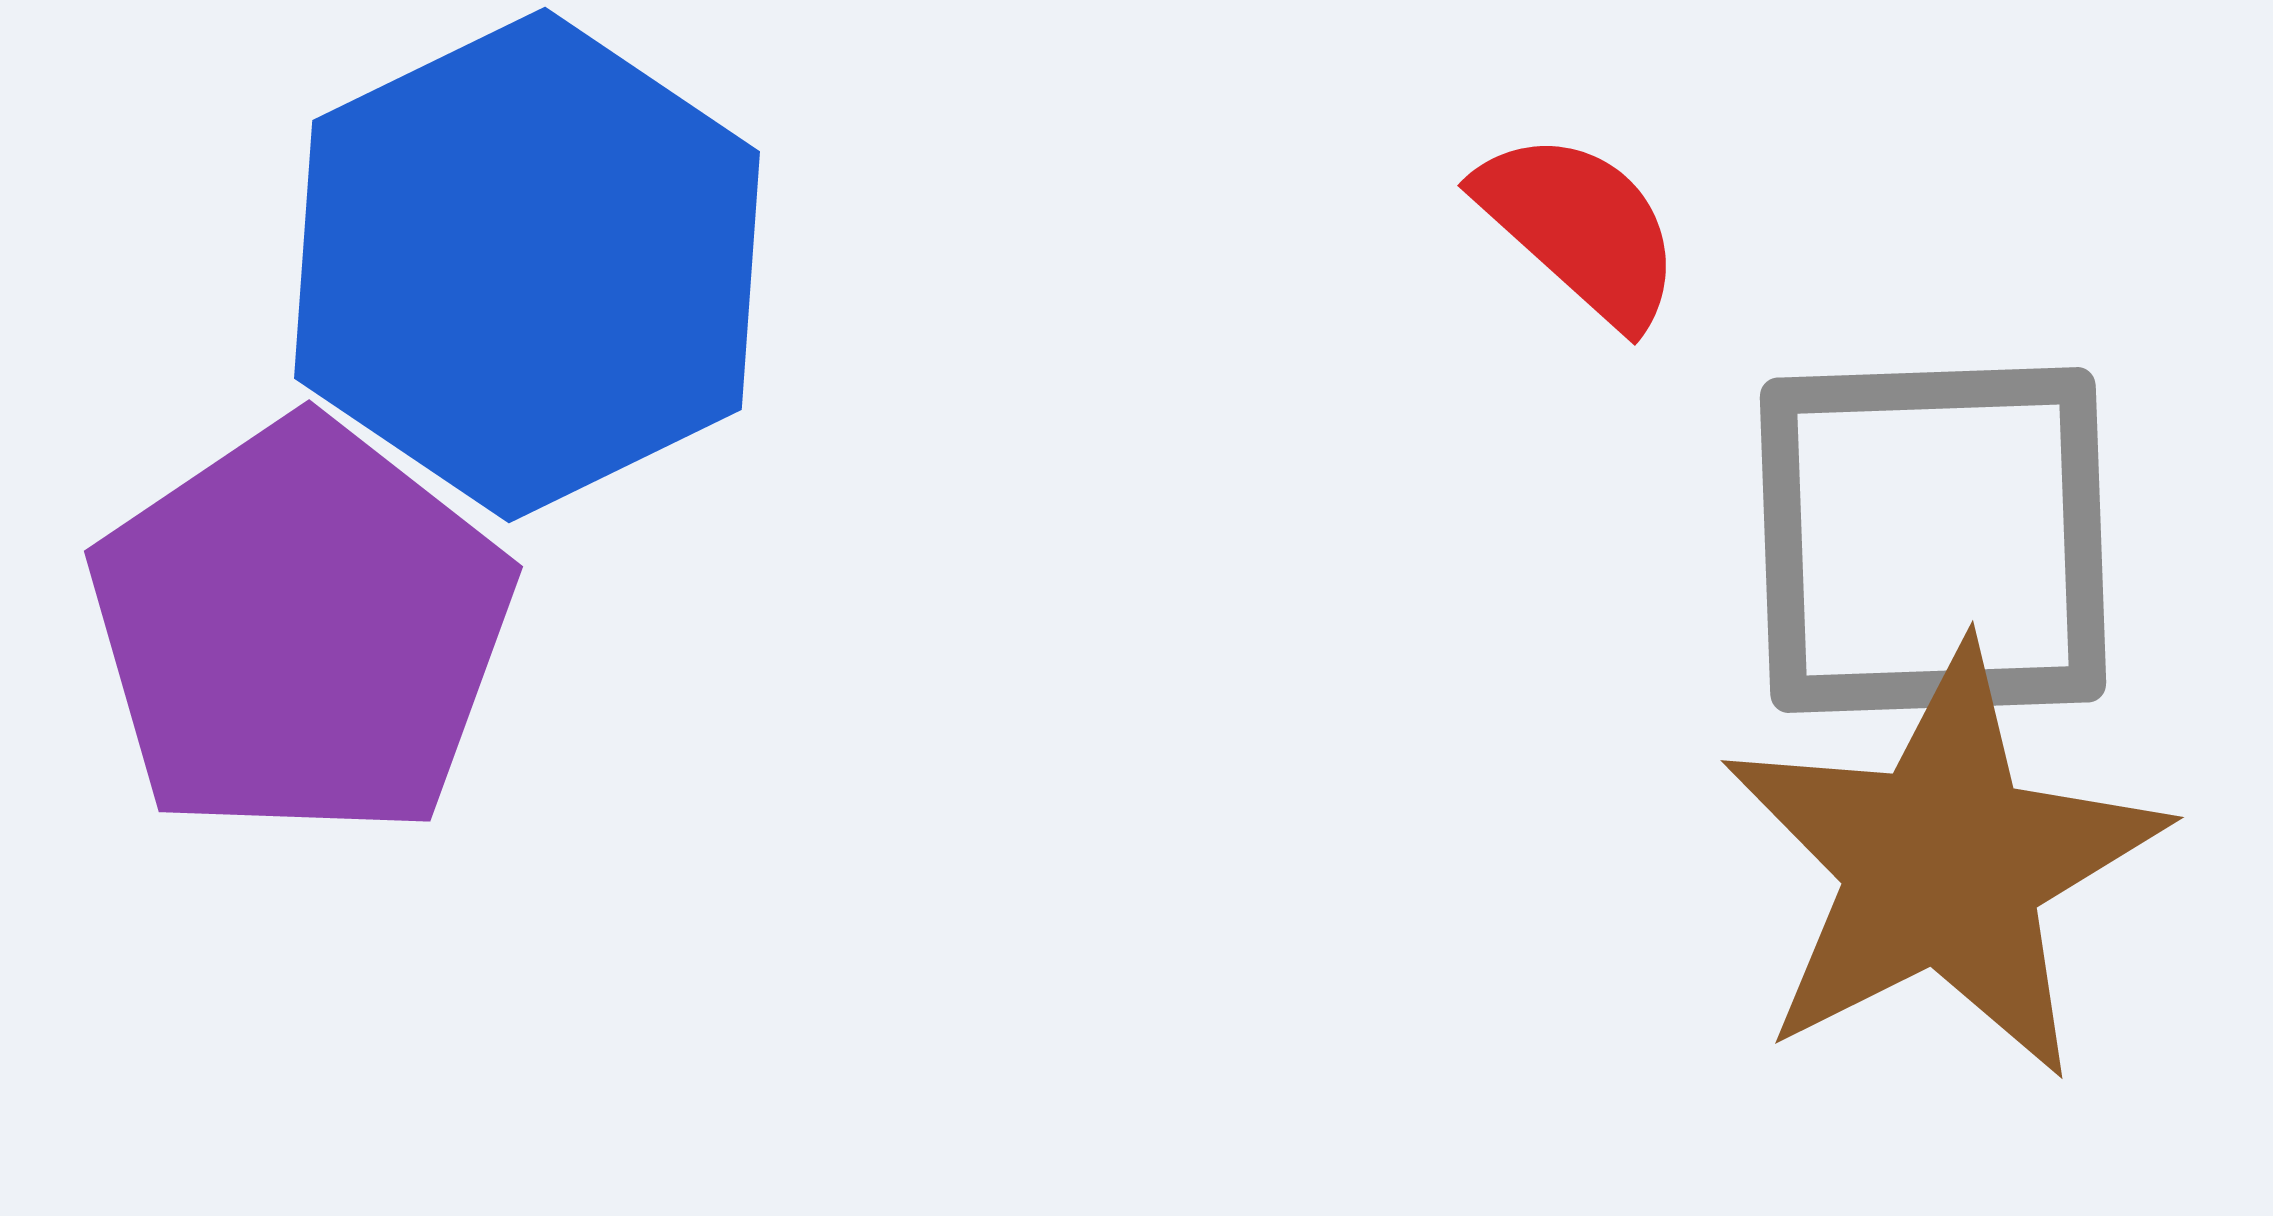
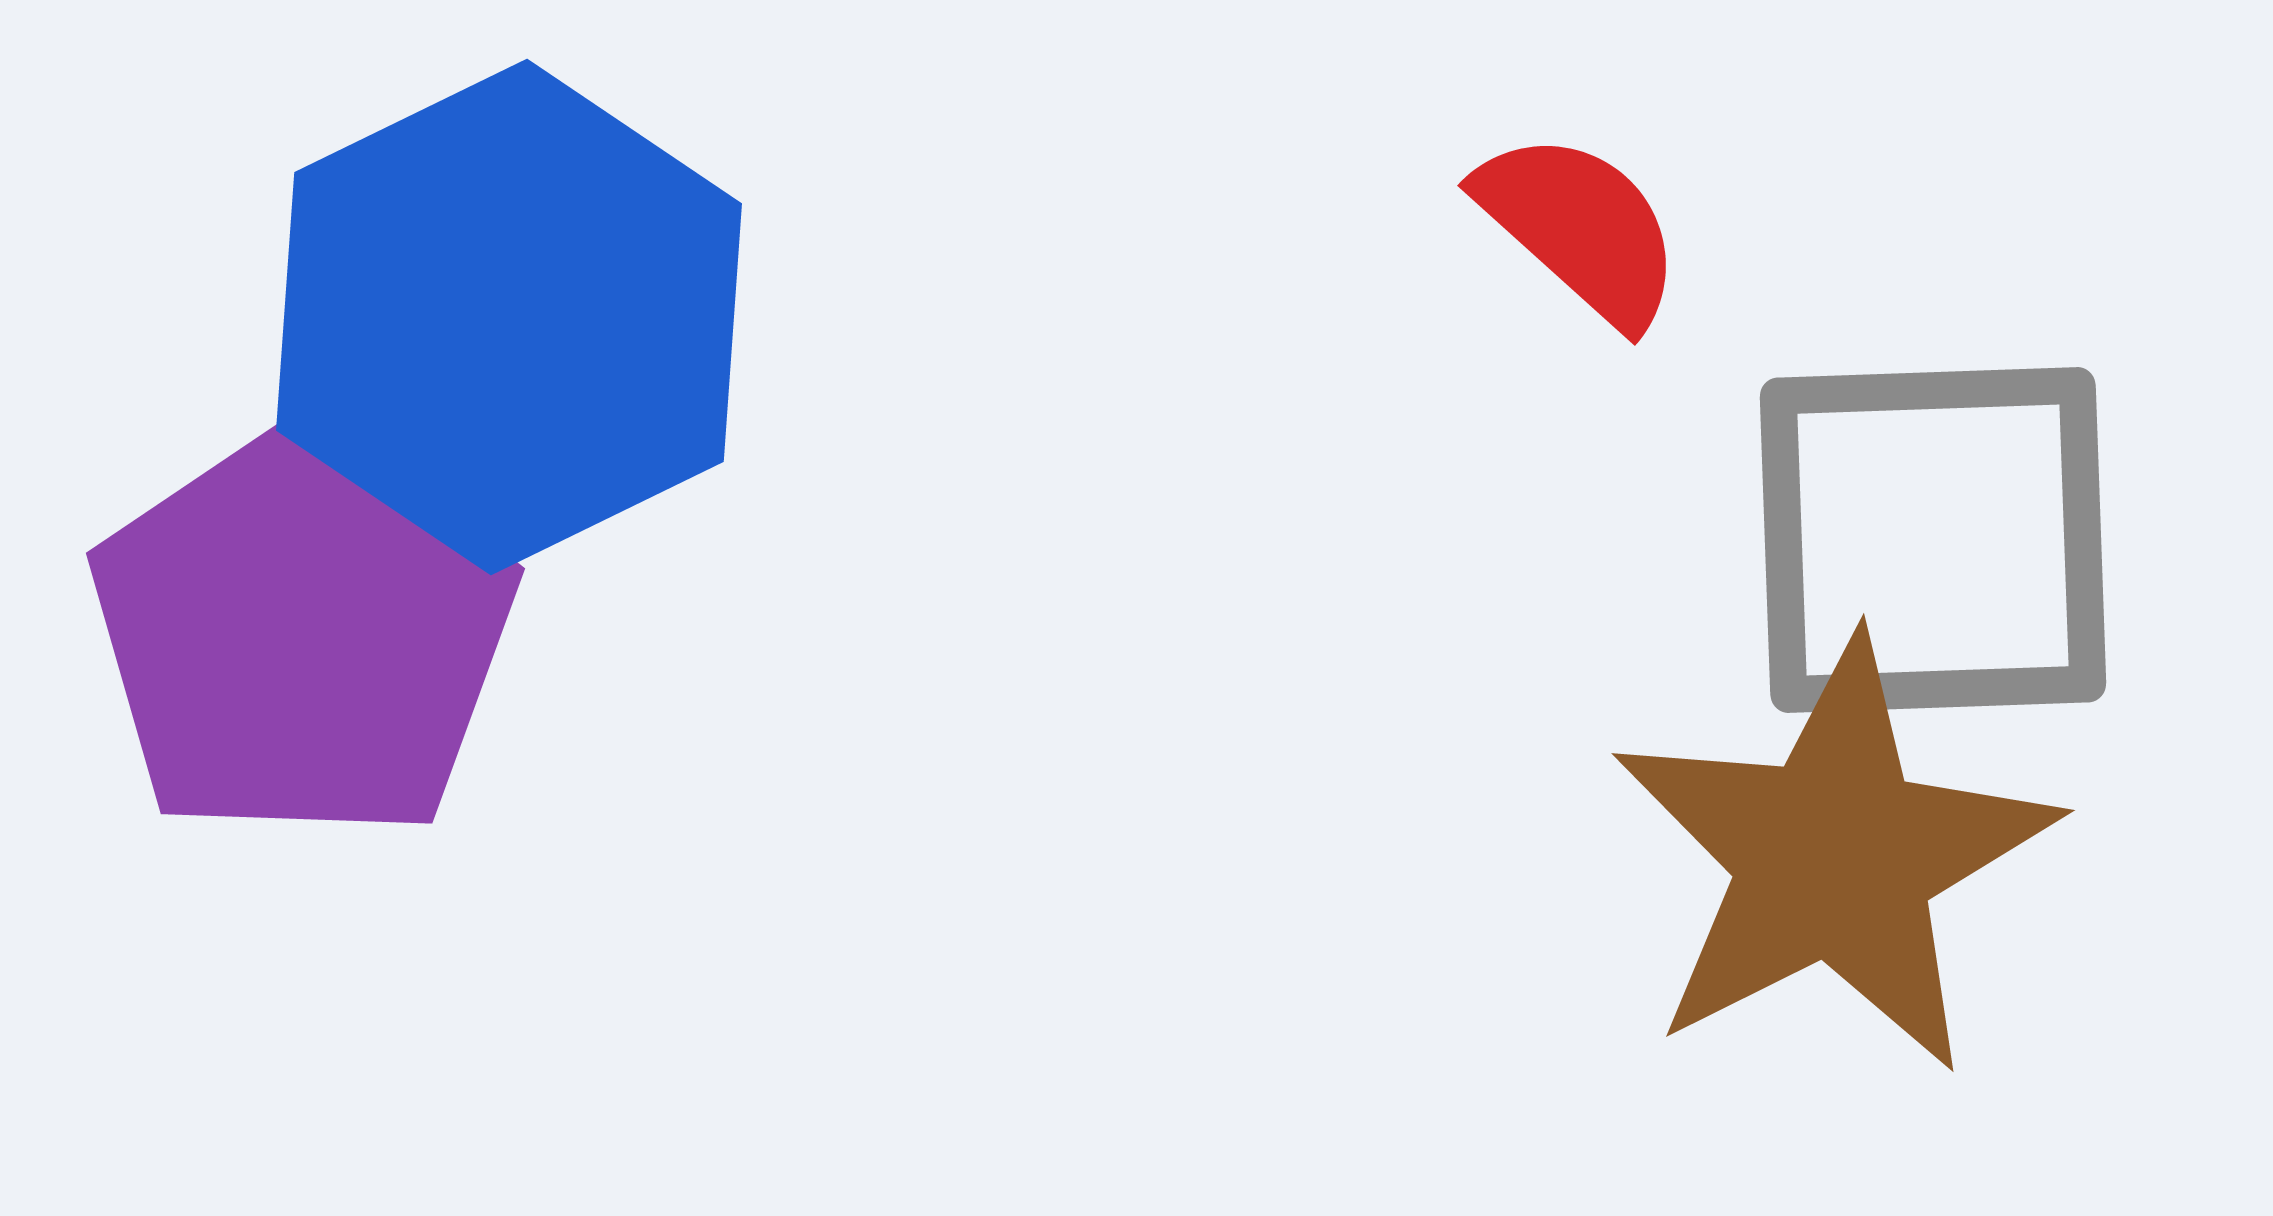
blue hexagon: moved 18 px left, 52 px down
purple pentagon: moved 2 px right, 2 px down
brown star: moved 109 px left, 7 px up
